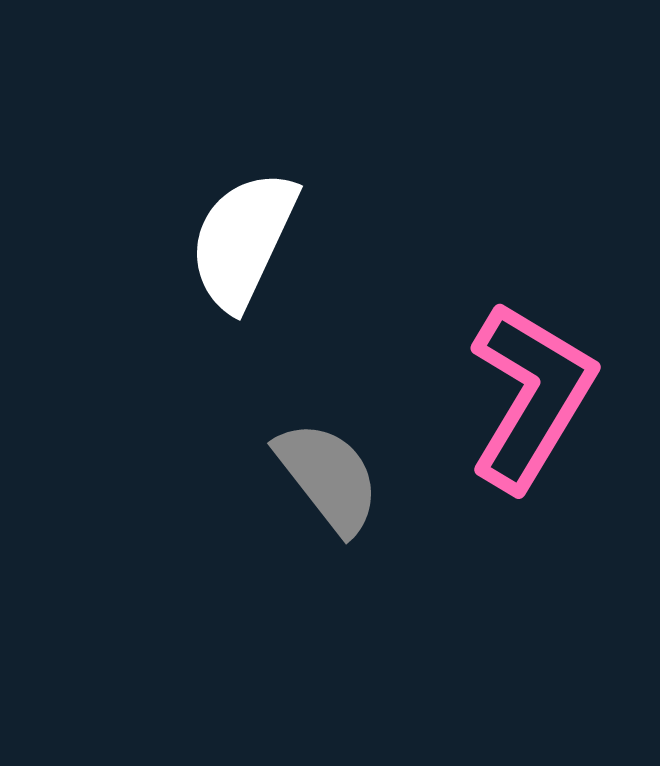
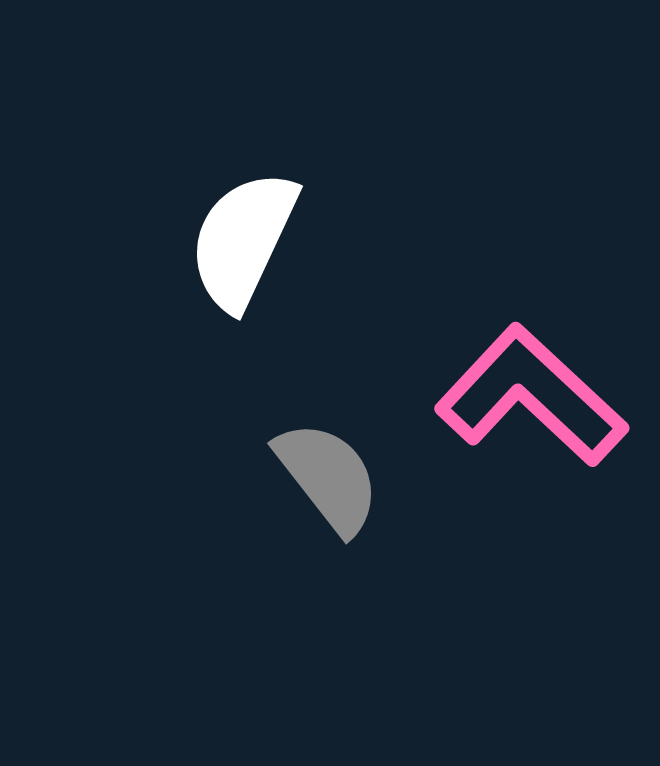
pink L-shape: rotated 78 degrees counterclockwise
